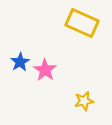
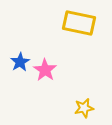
yellow rectangle: moved 3 px left; rotated 12 degrees counterclockwise
yellow star: moved 7 px down
